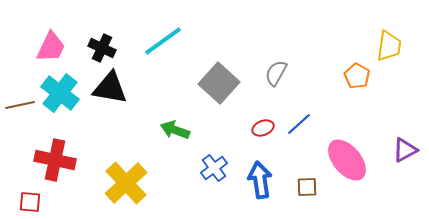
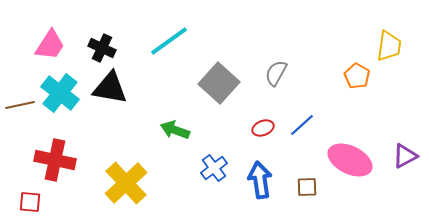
cyan line: moved 6 px right
pink trapezoid: moved 1 px left, 2 px up; rotated 8 degrees clockwise
blue line: moved 3 px right, 1 px down
purple triangle: moved 6 px down
pink ellipse: moved 3 px right; rotated 24 degrees counterclockwise
